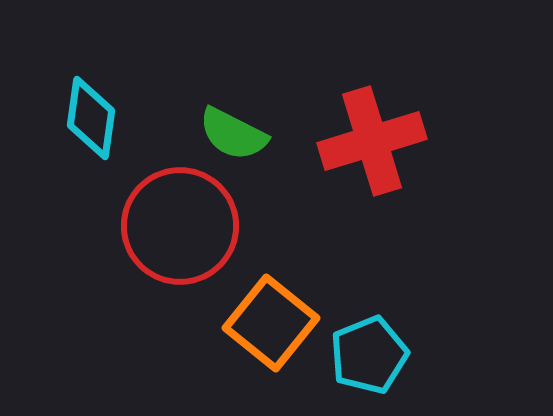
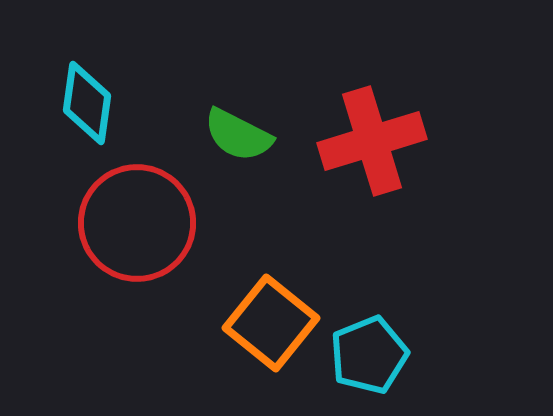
cyan diamond: moved 4 px left, 15 px up
green semicircle: moved 5 px right, 1 px down
red circle: moved 43 px left, 3 px up
